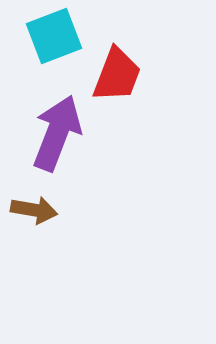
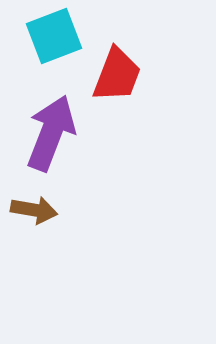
purple arrow: moved 6 px left
